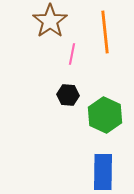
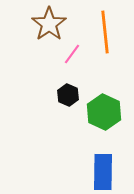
brown star: moved 1 px left, 3 px down
pink line: rotated 25 degrees clockwise
black hexagon: rotated 20 degrees clockwise
green hexagon: moved 1 px left, 3 px up
